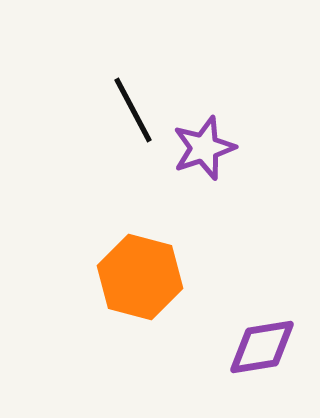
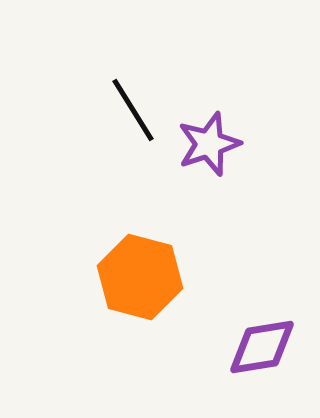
black line: rotated 4 degrees counterclockwise
purple star: moved 5 px right, 4 px up
